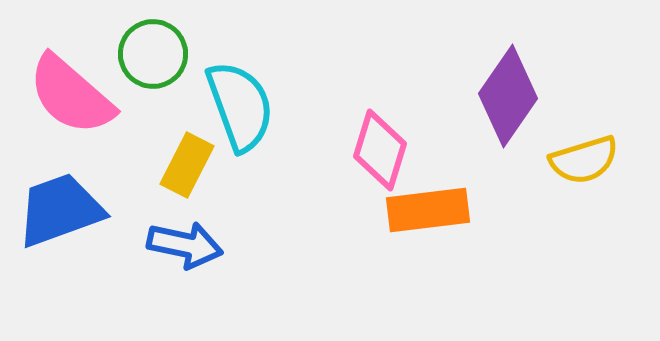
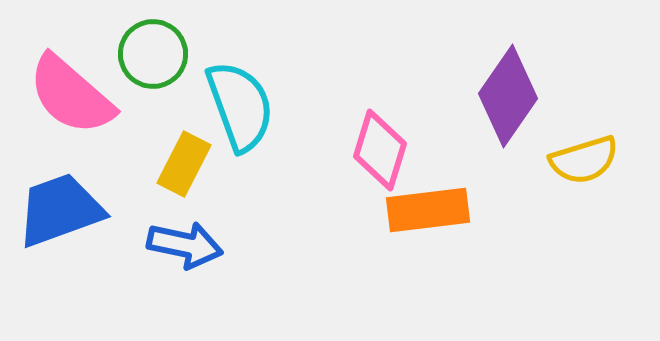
yellow rectangle: moved 3 px left, 1 px up
